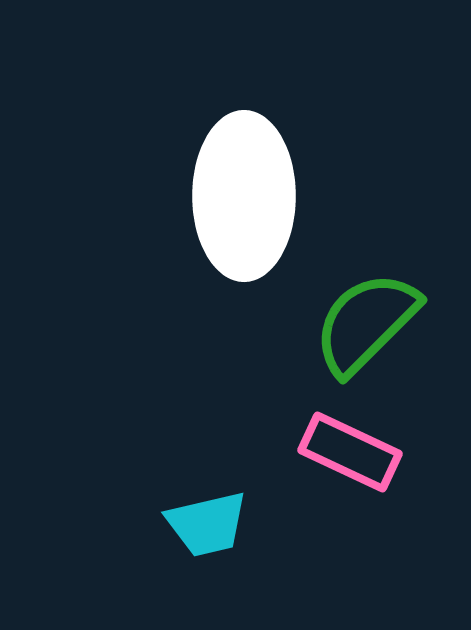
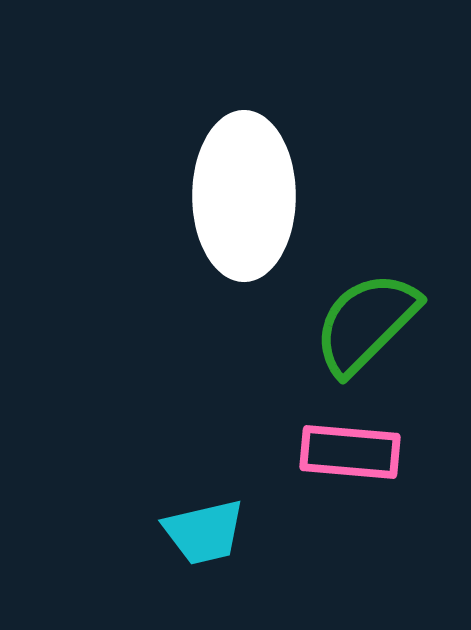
pink rectangle: rotated 20 degrees counterclockwise
cyan trapezoid: moved 3 px left, 8 px down
